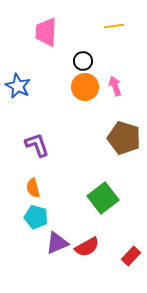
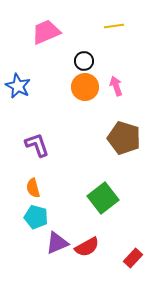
pink trapezoid: rotated 64 degrees clockwise
black circle: moved 1 px right
pink arrow: moved 1 px right
red rectangle: moved 2 px right, 2 px down
